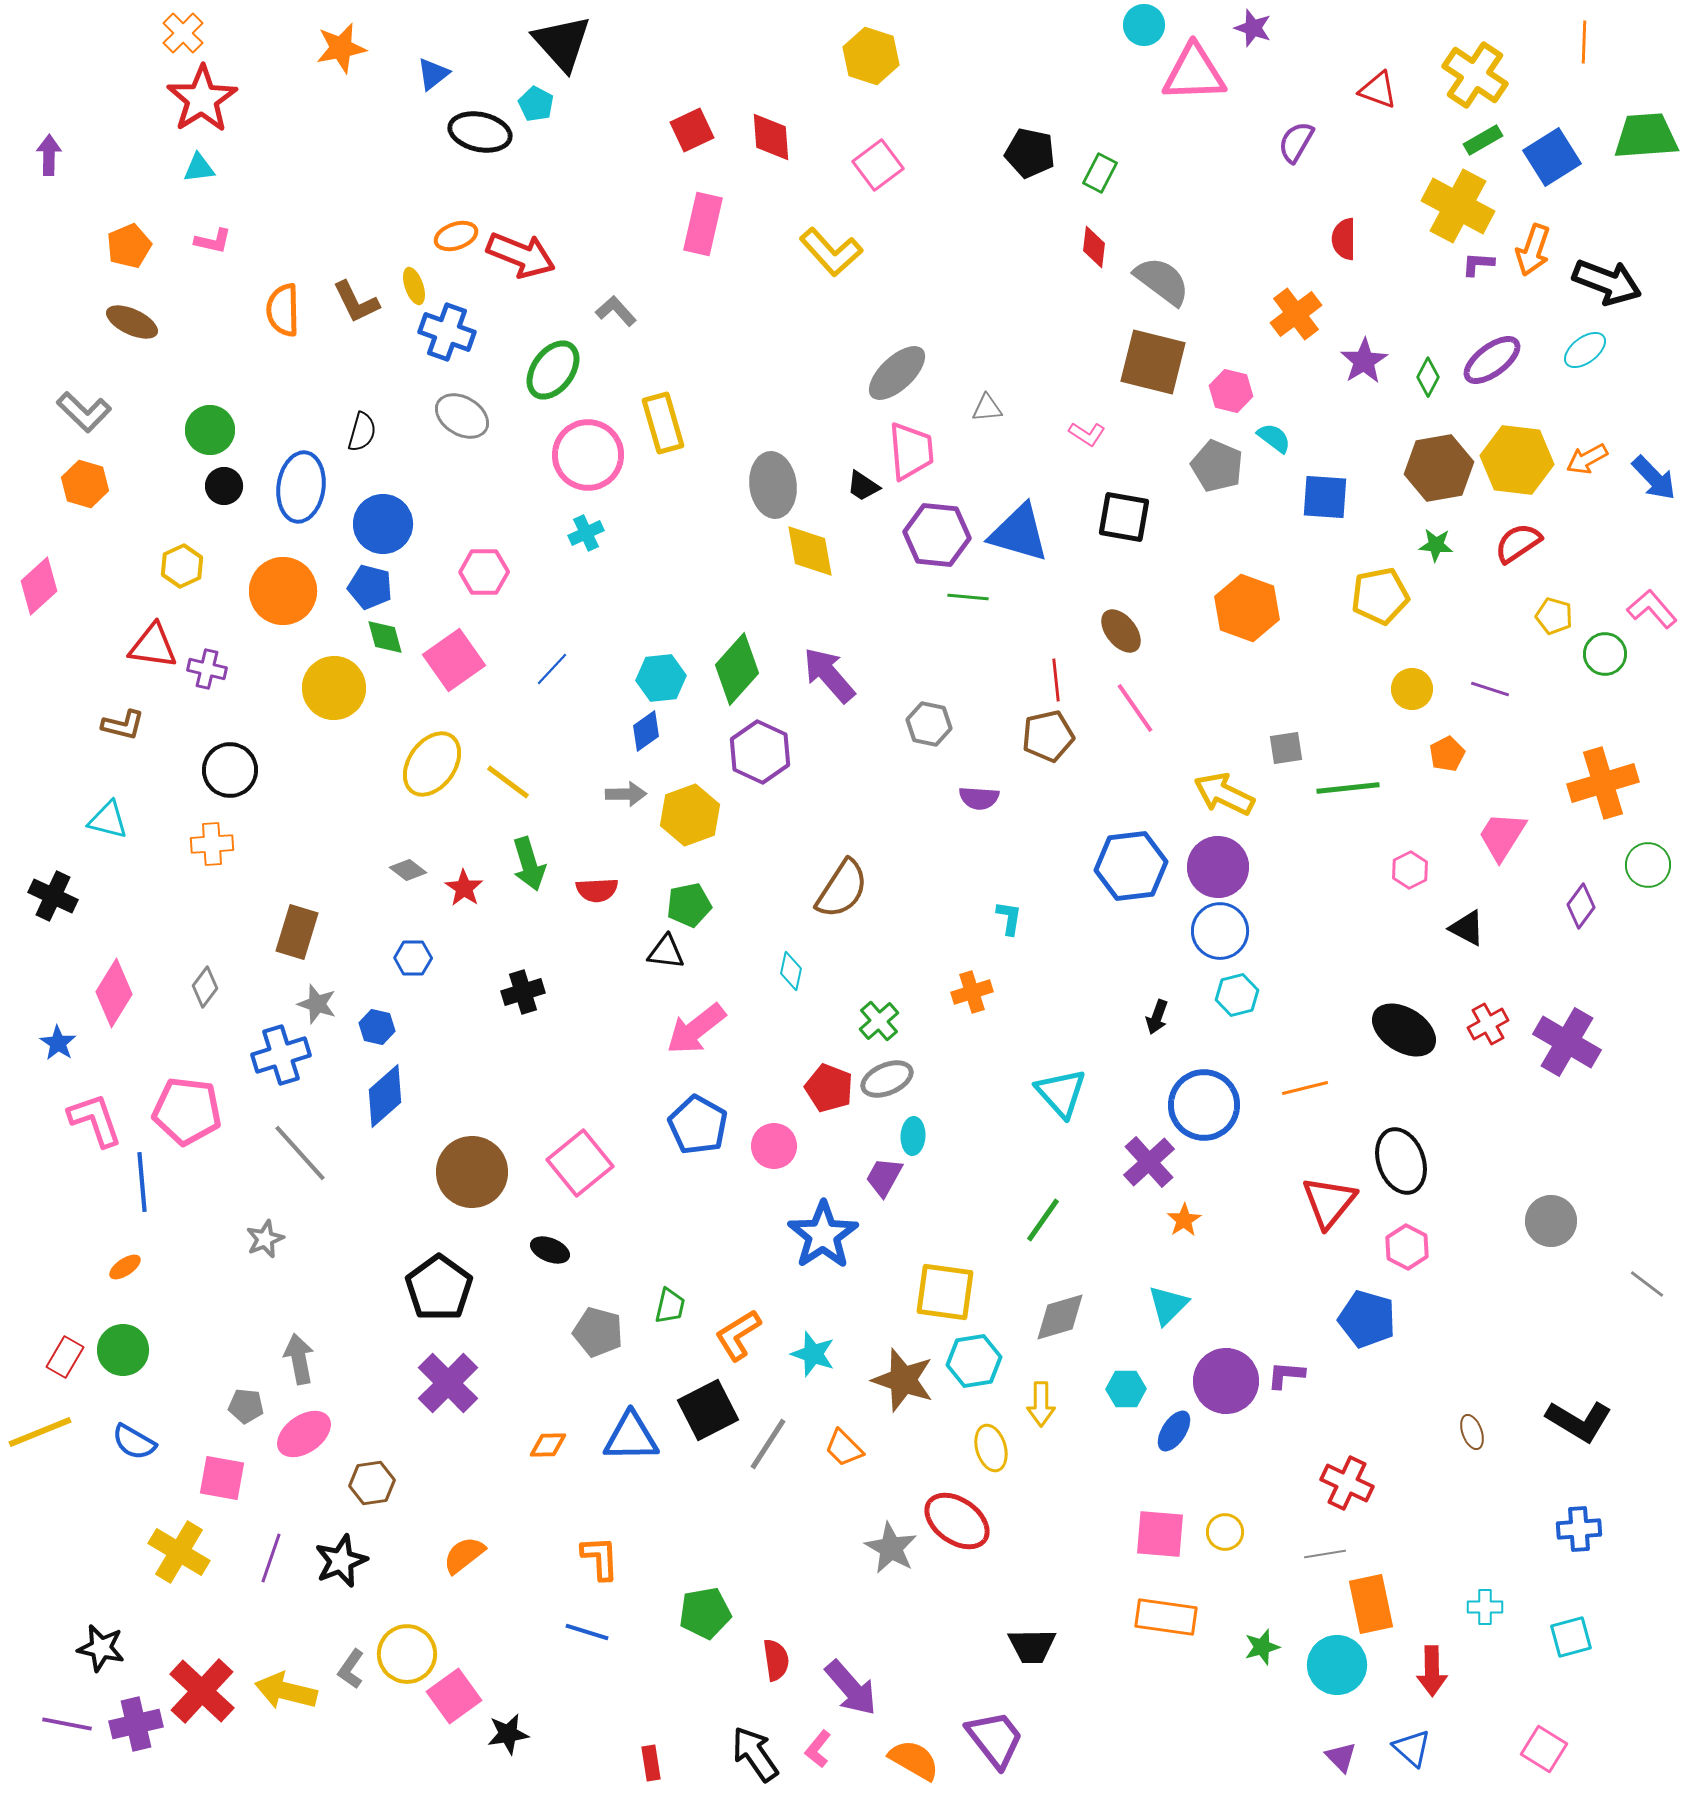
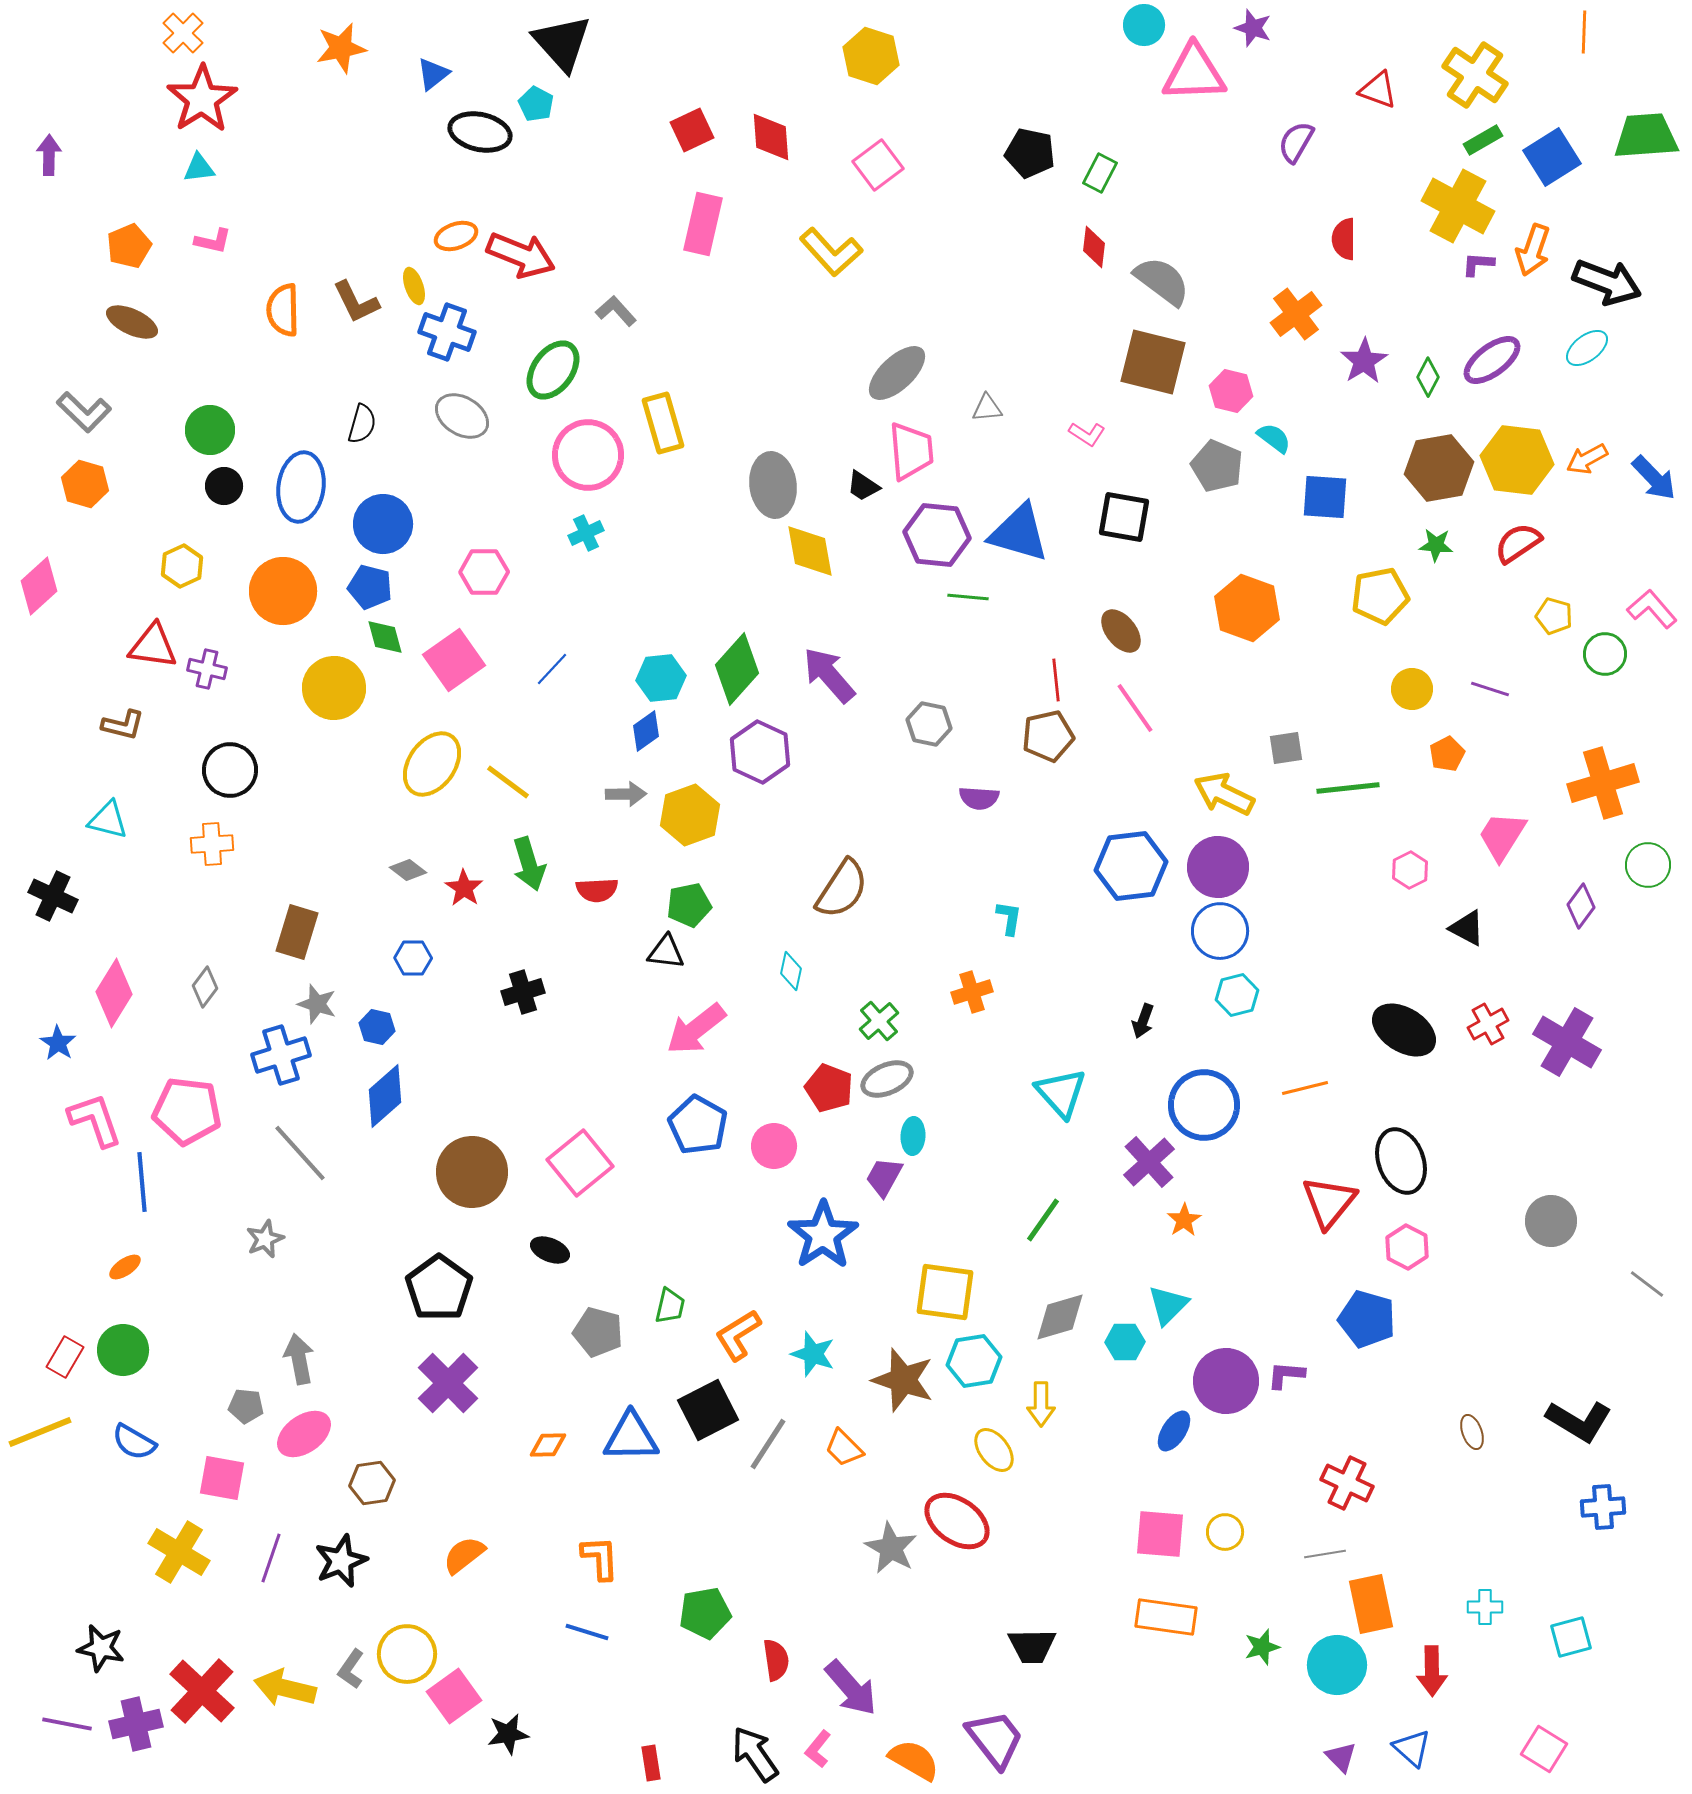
orange line at (1584, 42): moved 10 px up
cyan ellipse at (1585, 350): moved 2 px right, 2 px up
black semicircle at (362, 432): moved 8 px up
black arrow at (1157, 1017): moved 14 px left, 4 px down
cyan hexagon at (1126, 1389): moved 1 px left, 47 px up
yellow ellipse at (991, 1448): moved 3 px right, 2 px down; rotated 21 degrees counterclockwise
blue cross at (1579, 1529): moved 24 px right, 22 px up
yellow arrow at (286, 1691): moved 1 px left, 3 px up
